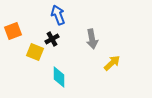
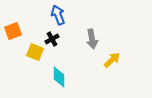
yellow arrow: moved 3 px up
